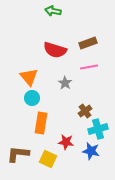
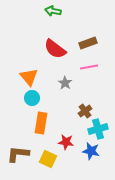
red semicircle: moved 1 px up; rotated 20 degrees clockwise
